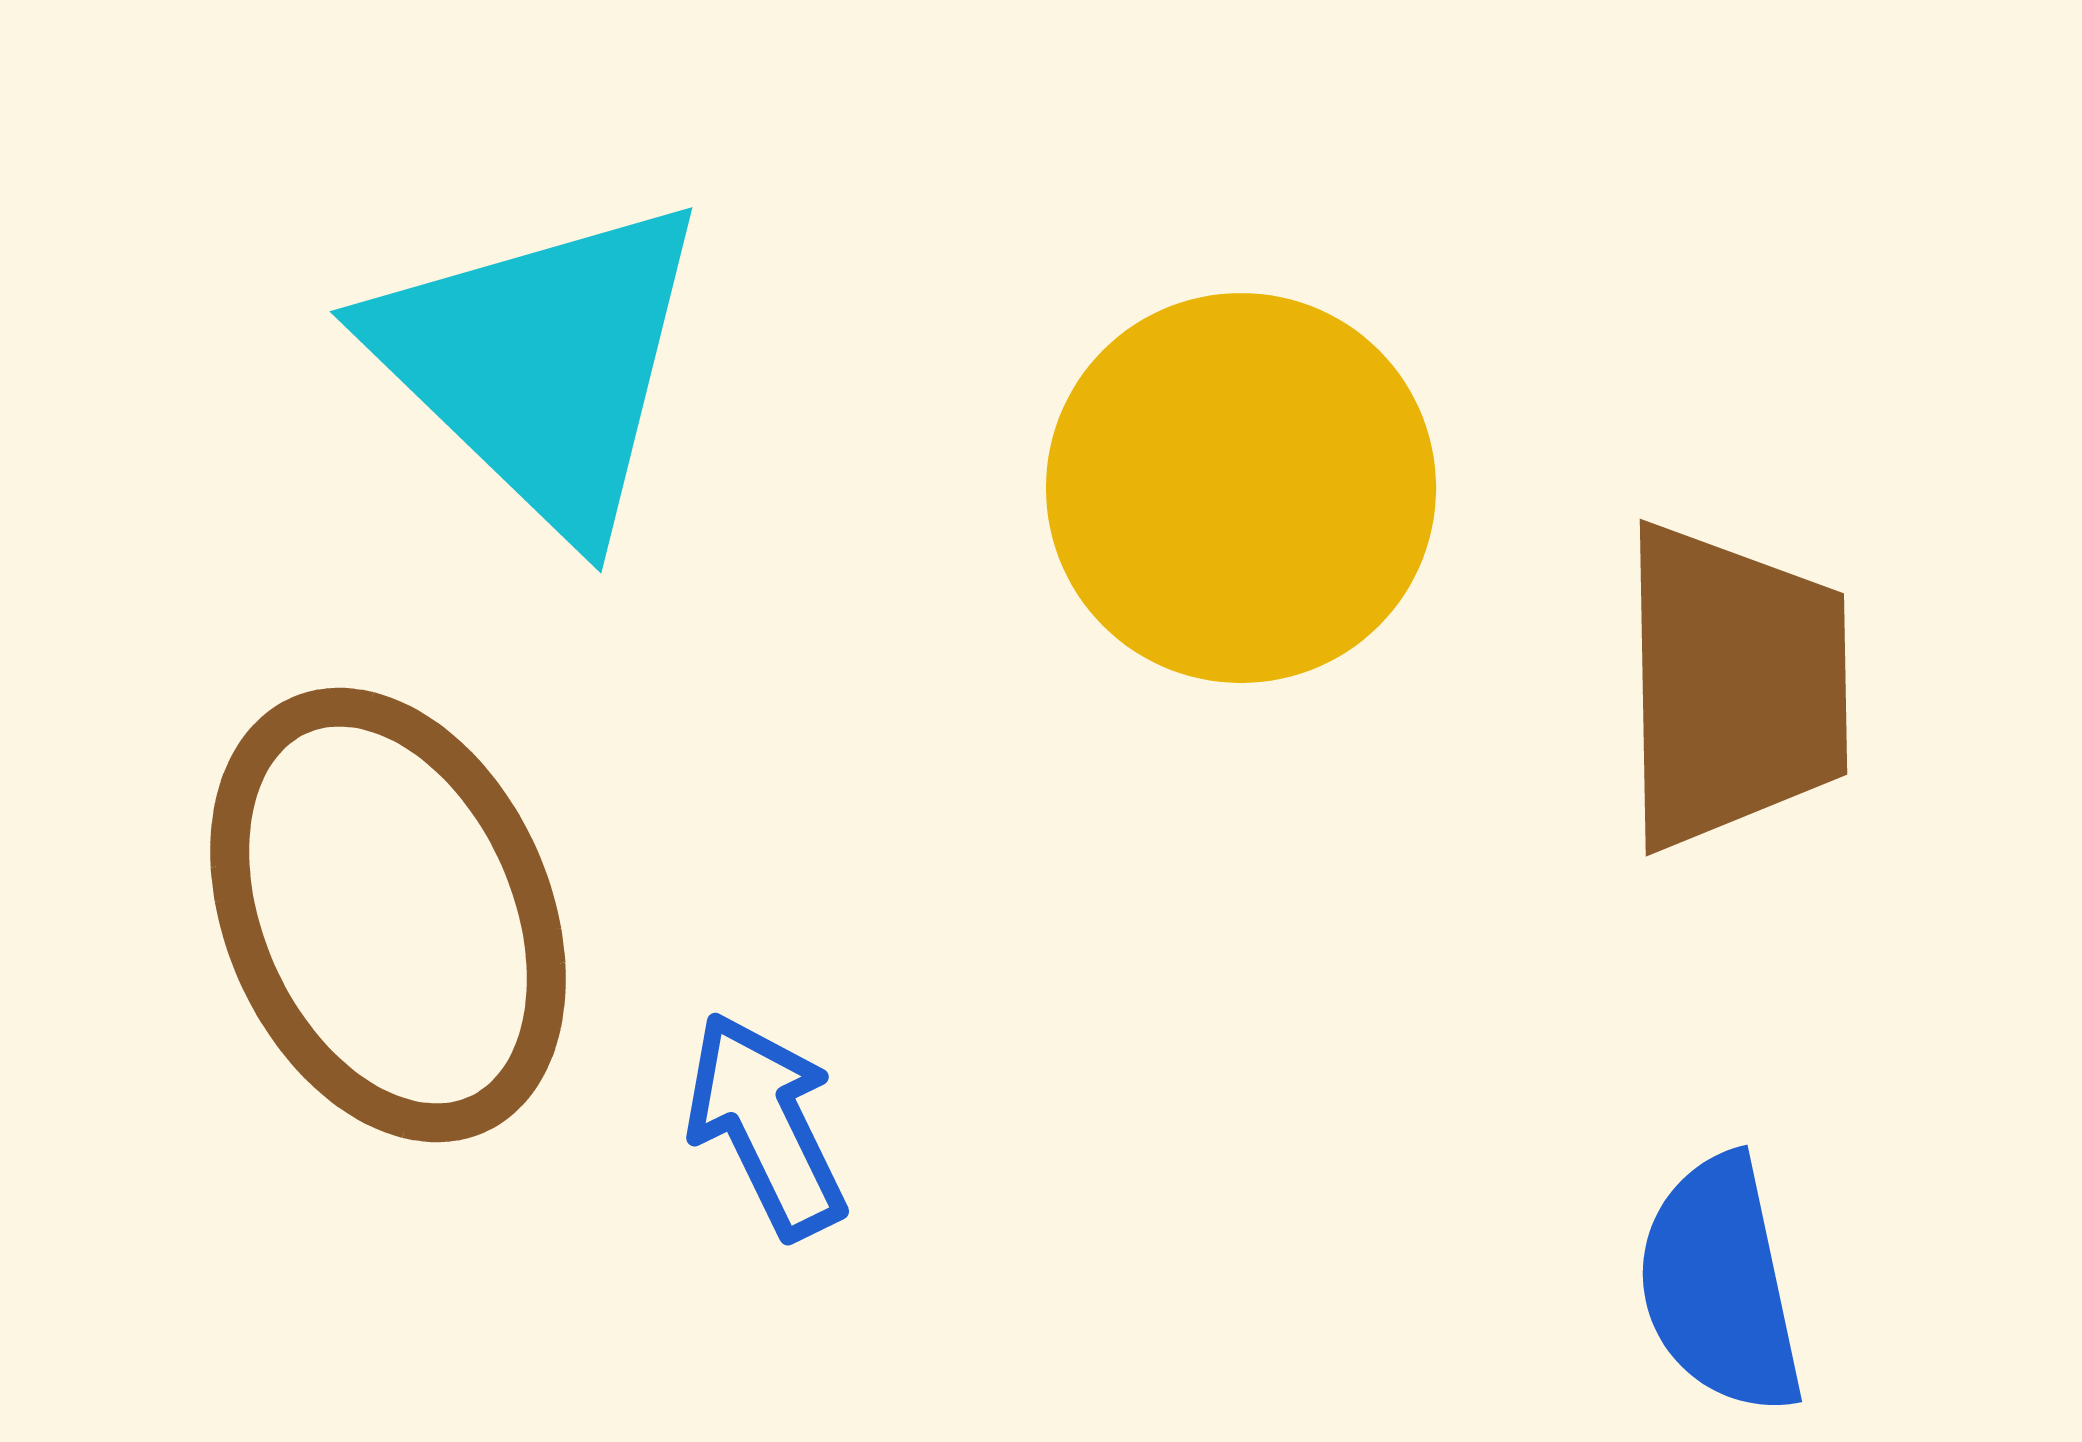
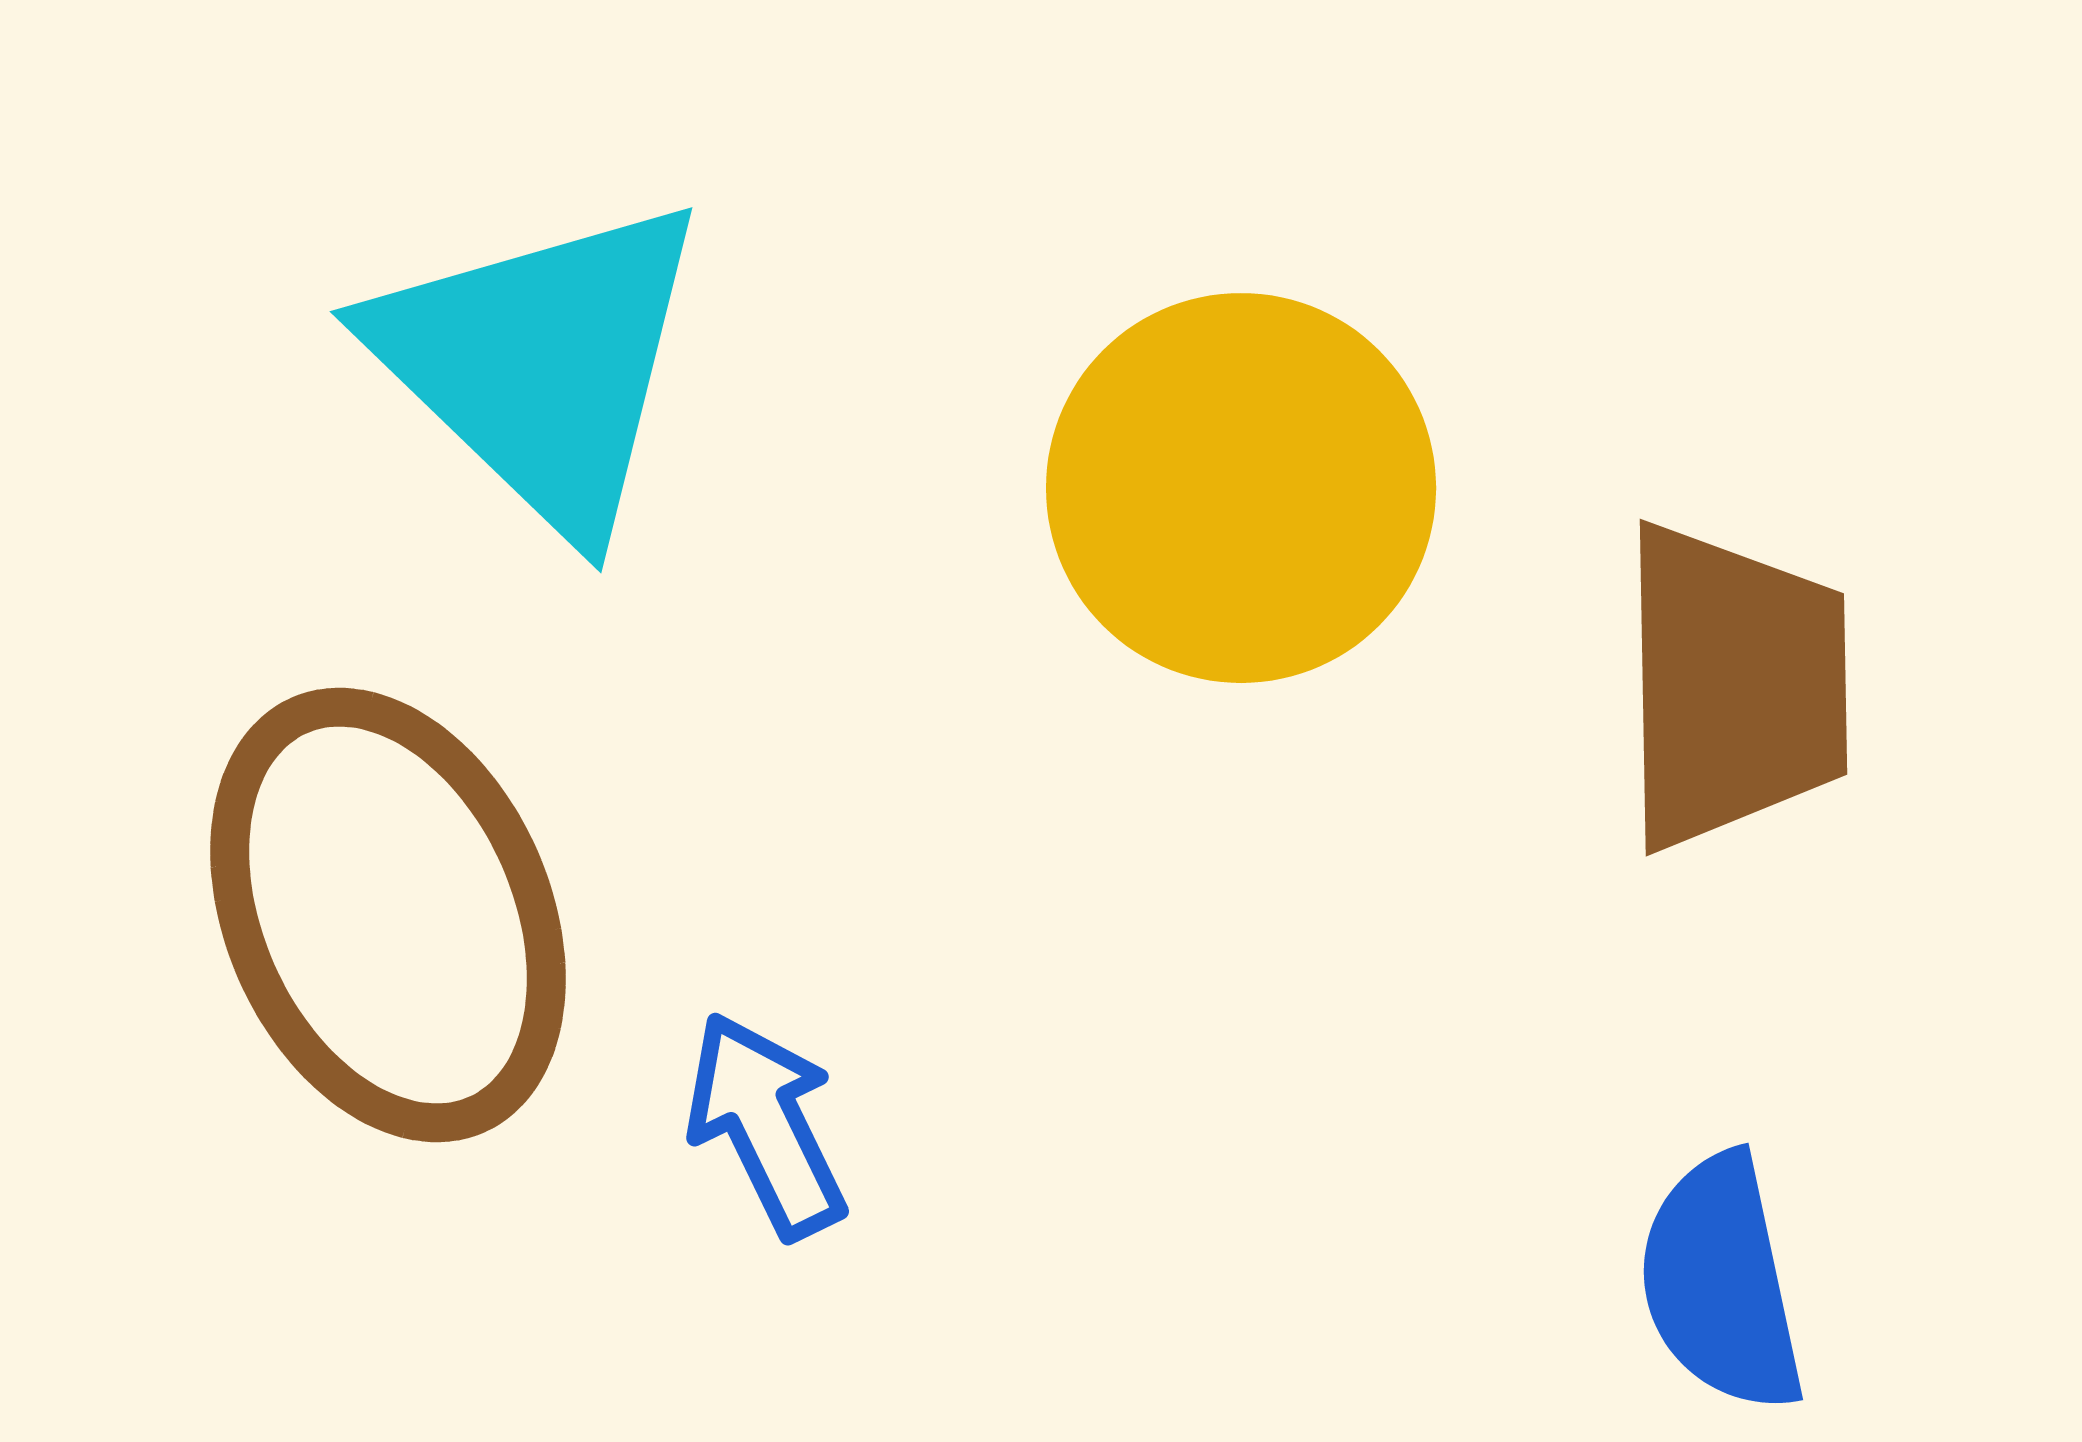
blue semicircle: moved 1 px right, 2 px up
